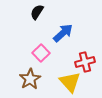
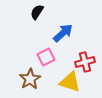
pink square: moved 5 px right, 4 px down; rotated 18 degrees clockwise
yellow triangle: rotated 30 degrees counterclockwise
